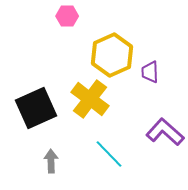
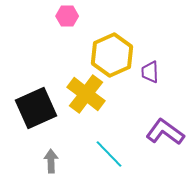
yellow cross: moved 4 px left, 5 px up
purple L-shape: rotated 6 degrees counterclockwise
